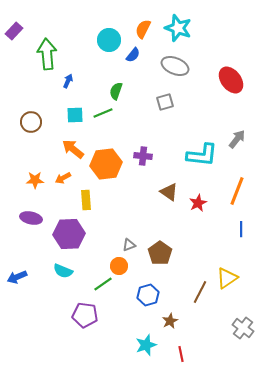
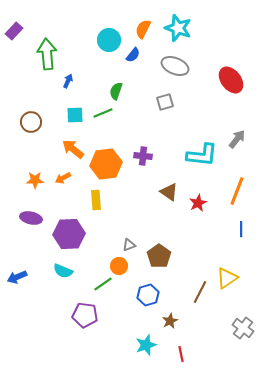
yellow rectangle at (86, 200): moved 10 px right
brown pentagon at (160, 253): moved 1 px left, 3 px down
